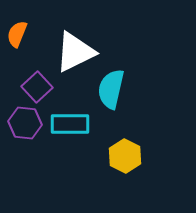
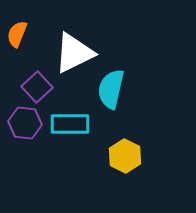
white triangle: moved 1 px left, 1 px down
